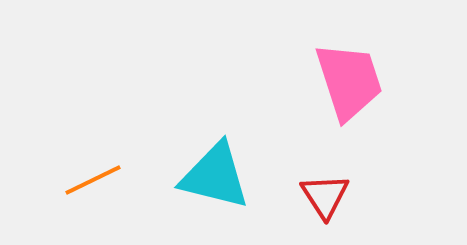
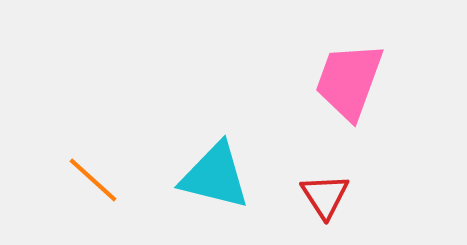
pink trapezoid: rotated 142 degrees counterclockwise
orange line: rotated 68 degrees clockwise
